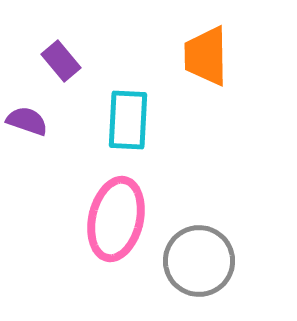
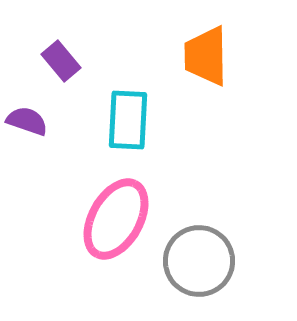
pink ellipse: rotated 16 degrees clockwise
